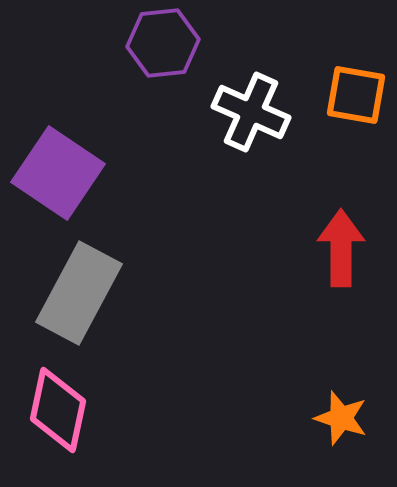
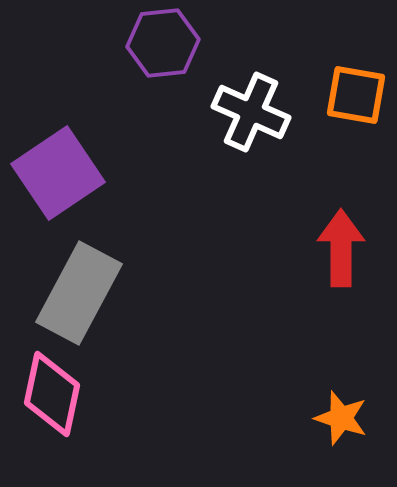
purple square: rotated 22 degrees clockwise
pink diamond: moved 6 px left, 16 px up
